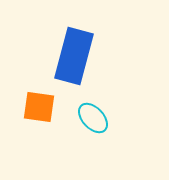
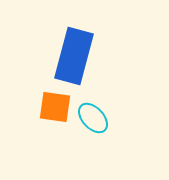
orange square: moved 16 px right
